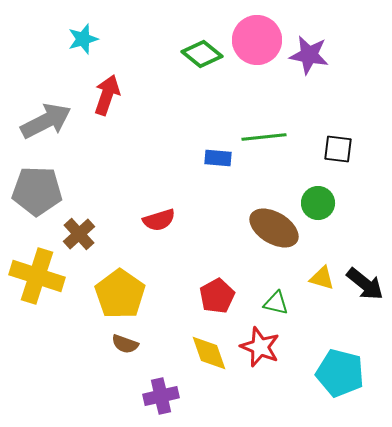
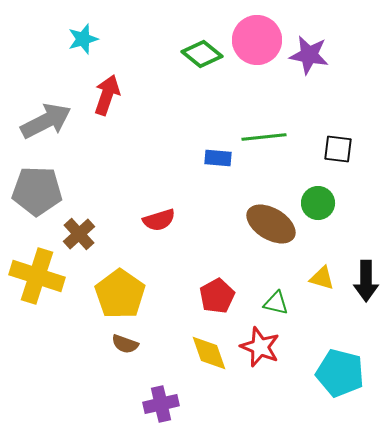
brown ellipse: moved 3 px left, 4 px up
black arrow: moved 1 px right, 3 px up; rotated 51 degrees clockwise
purple cross: moved 8 px down
